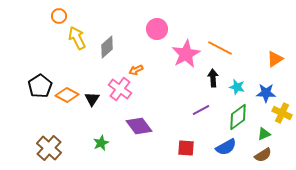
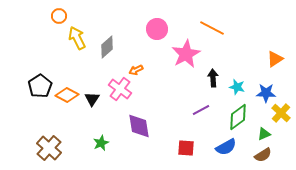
orange line: moved 8 px left, 20 px up
yellow cross: moved 1 px left; rotated 18 degrees clockwise
purple diamond: rotated 28 degrees clockwise
